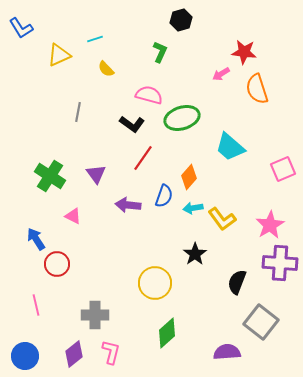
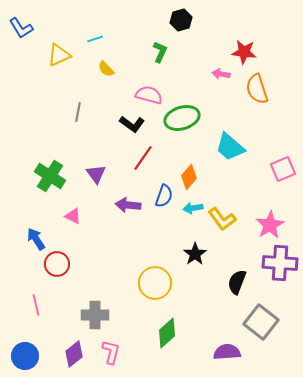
pink arrow: rotated 42 degrees clockwise
